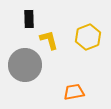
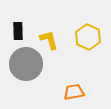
black rectangle: moved 11 px left, 12 px down
yellow hexagon: rotated 15 degrees counterclockwise
gray circle: moved 1 px right, 1 px up
